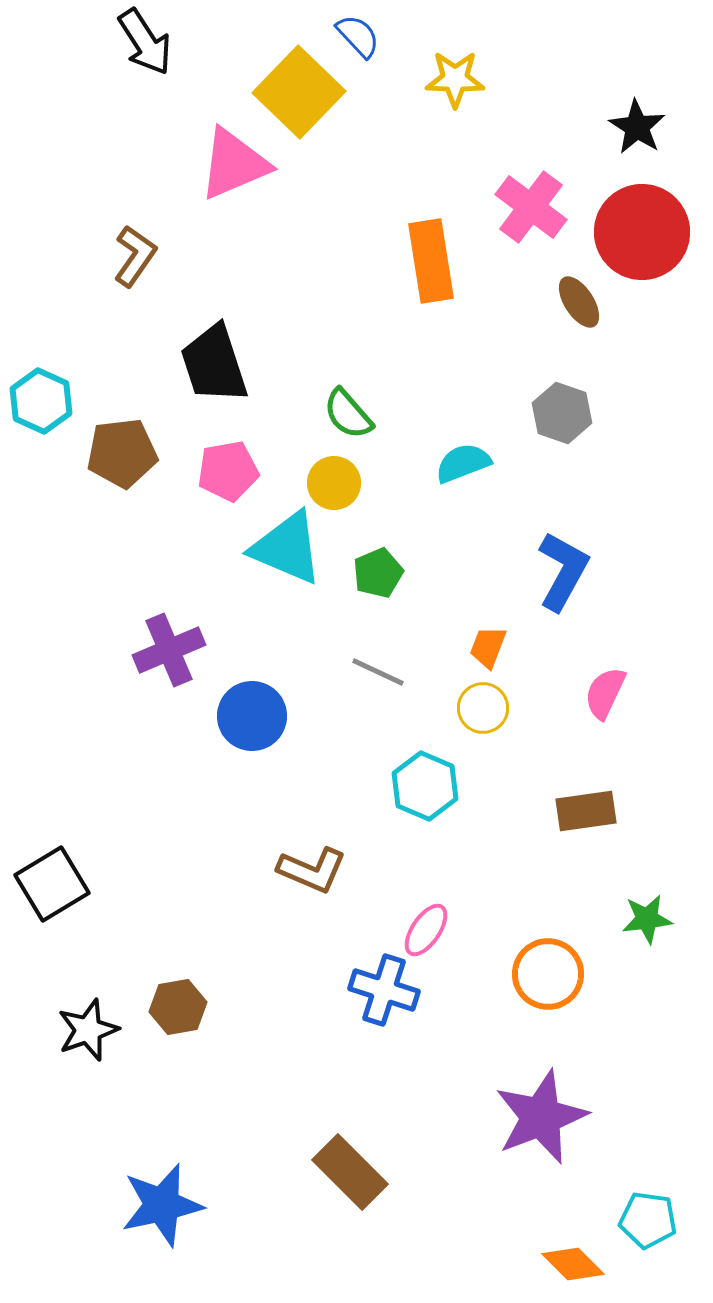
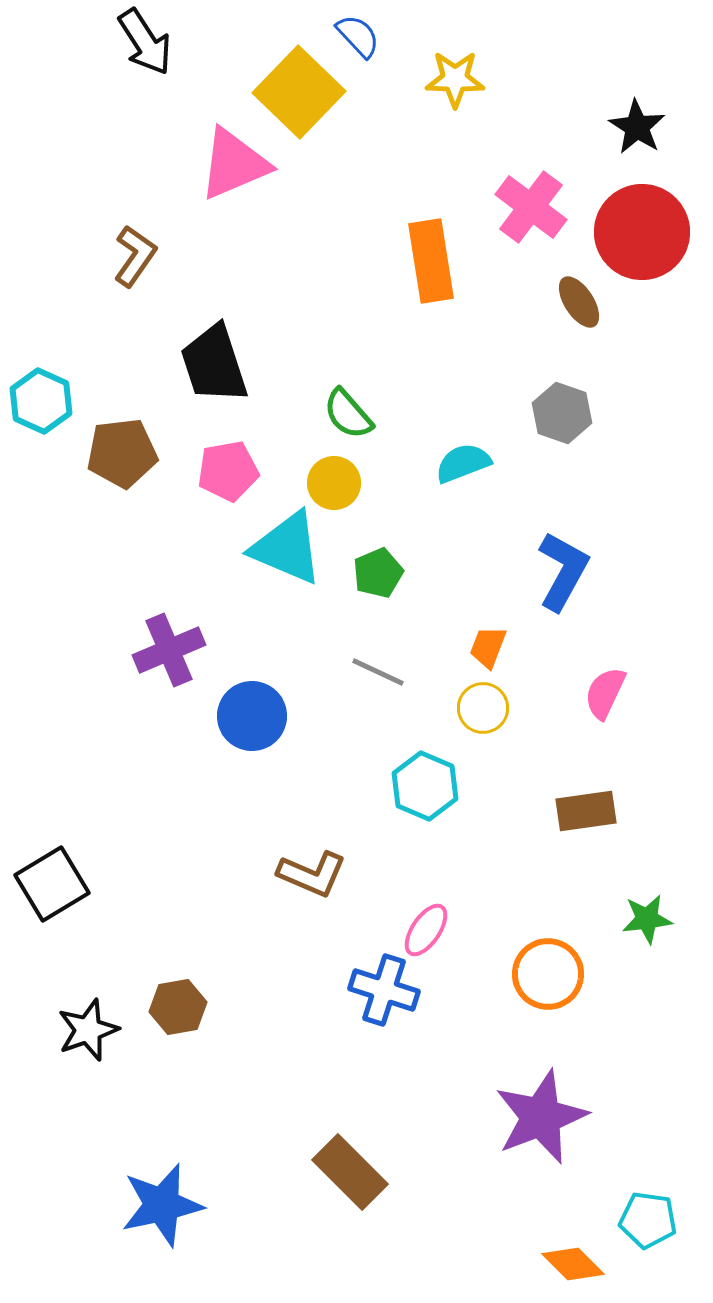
brown L-shape at (312, 870): moved 4 px down
